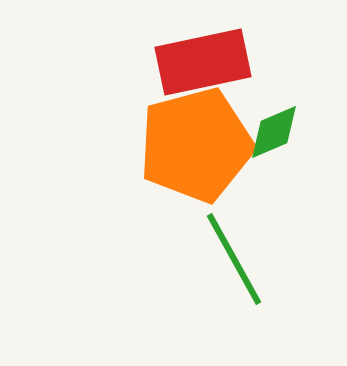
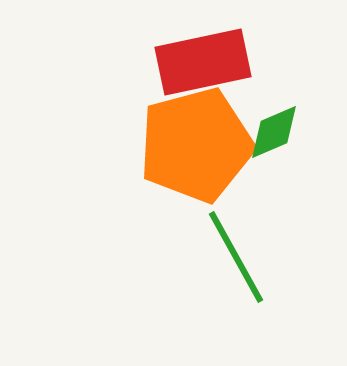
green line: moved 2 px right, 2 px up
